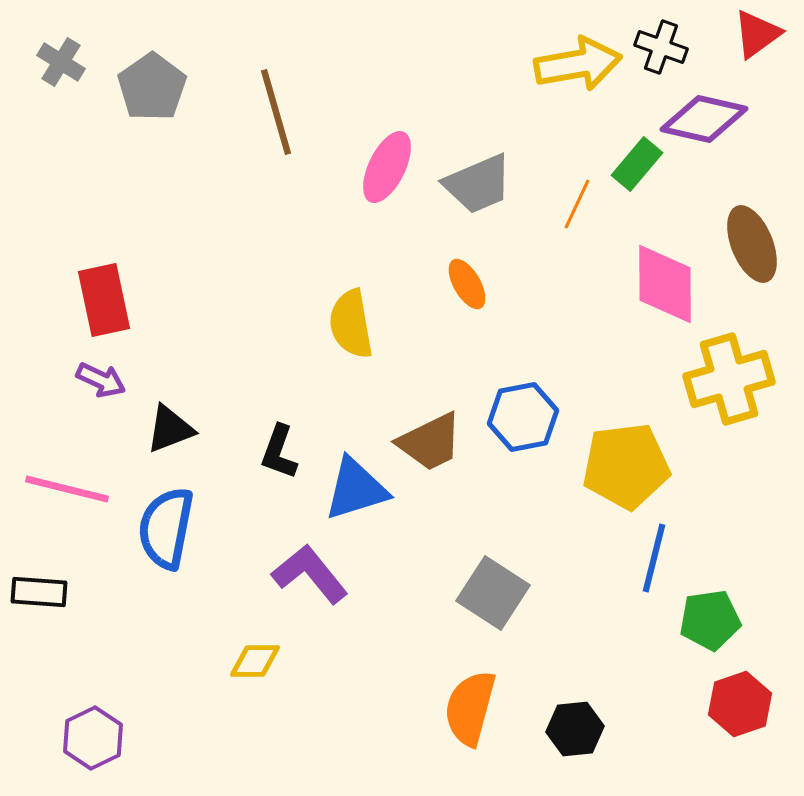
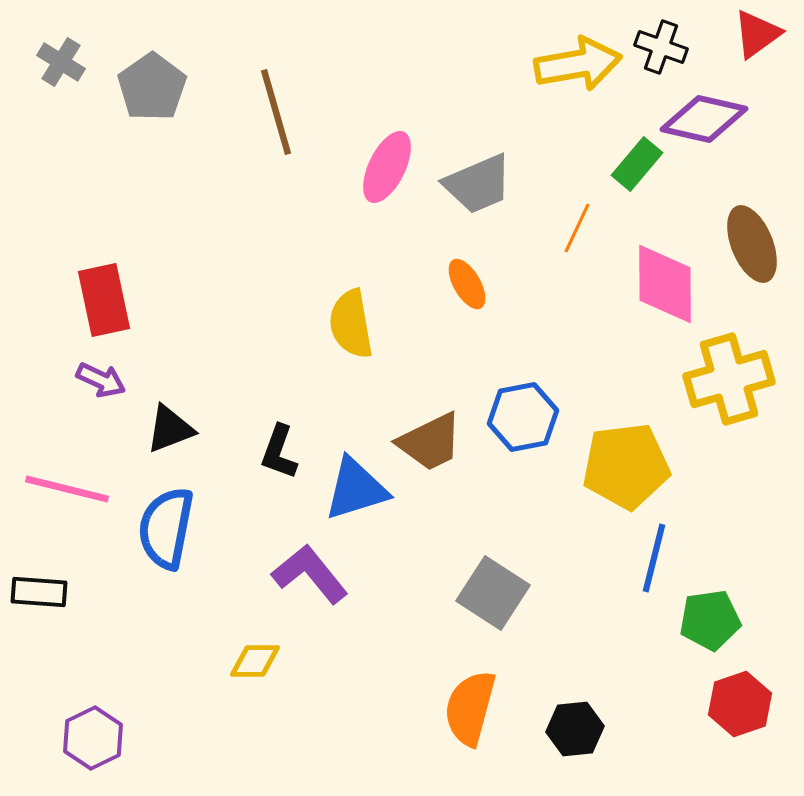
orange line: moved 24 px down
